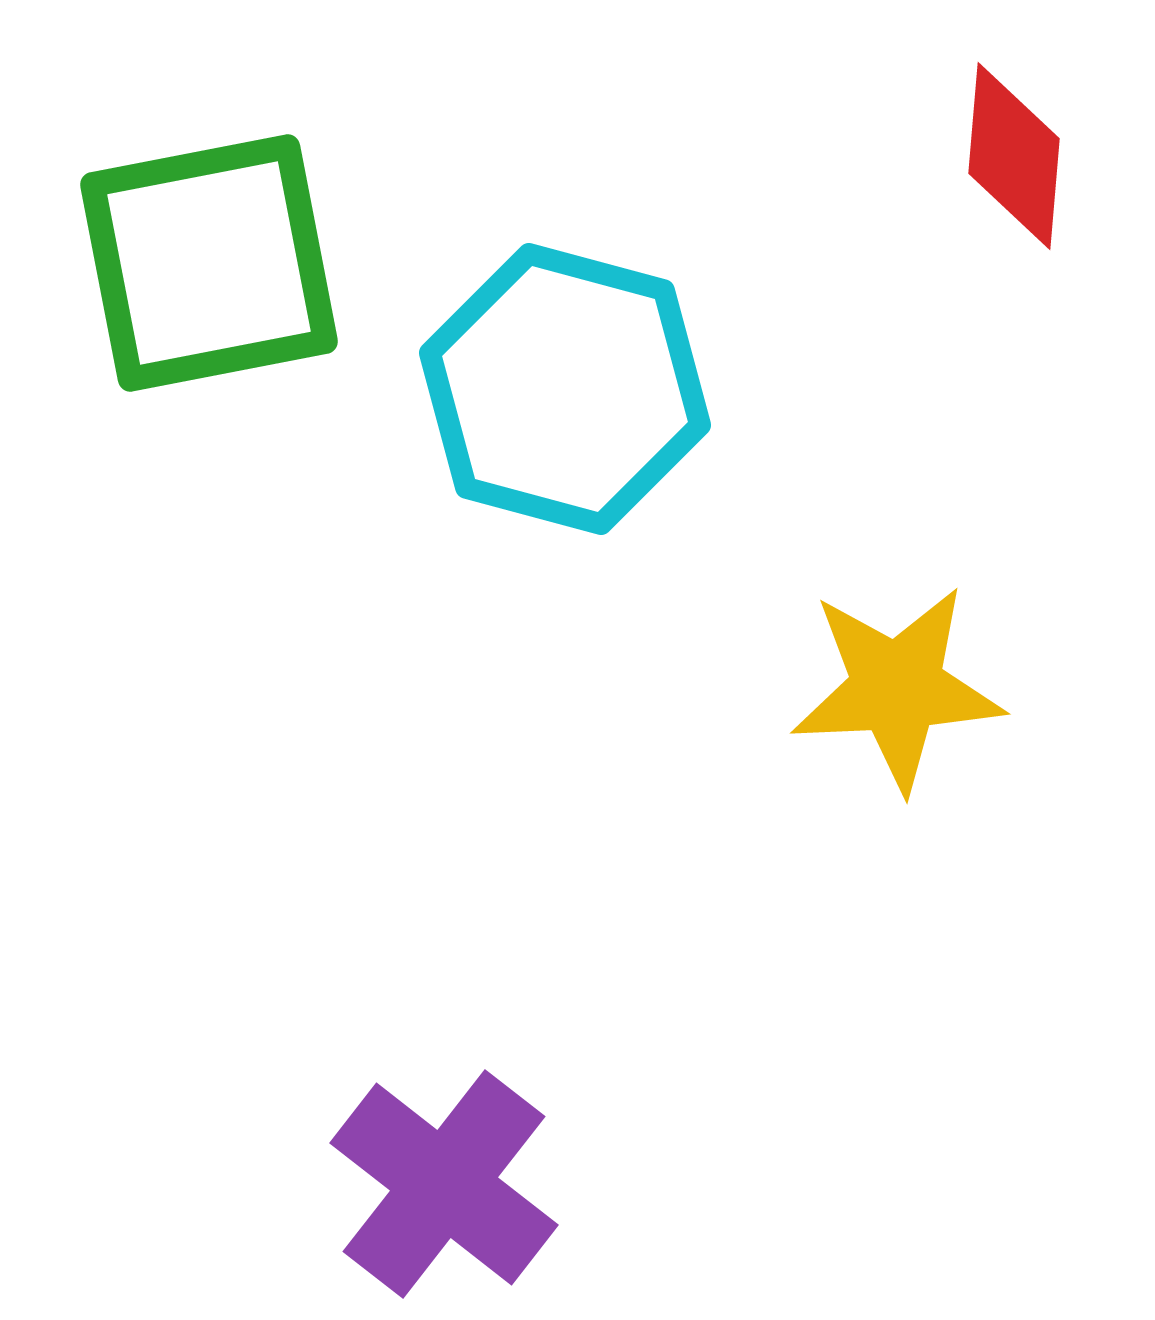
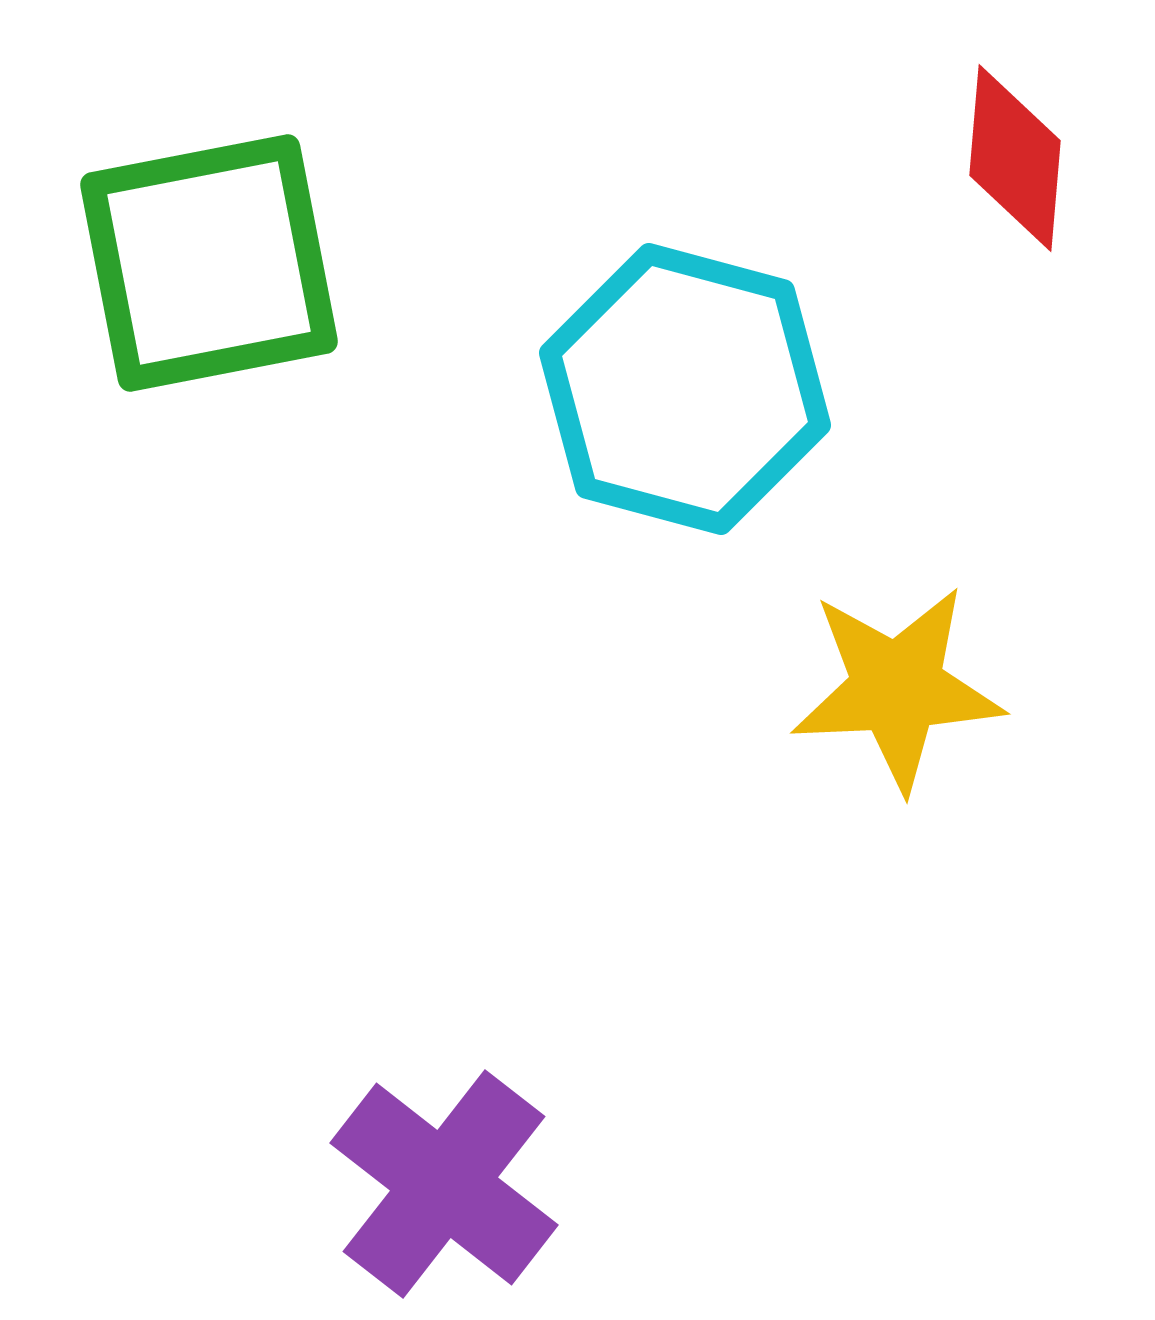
red diamond: moved 1 px right, 2 px down
cyan hexagon: moved 120 px right
